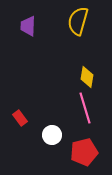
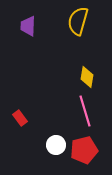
pink line: moved 3 px down
white circle: moved 4 px right, 10 px down
red pentagon: moved 2 px up
